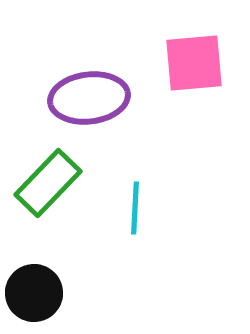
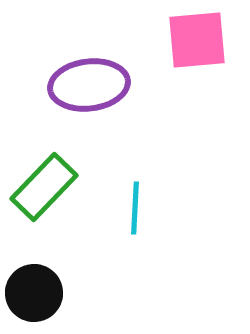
pink square: moved 3 px right, 23 px up
purple ellipse: moved 13 px up
green rectangle: moved 4 px left, 4 px down
